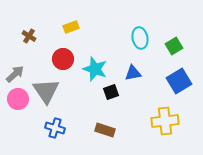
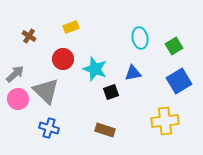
gray triangle: rotated 12 degrees counterclockwise
blue cross: moved 6 px left
